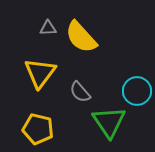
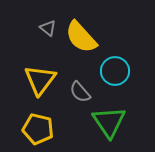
gray triangle: rotated 42 degrees clockwise
yellow triangle: moved 7 px down
cyan circle: moved 22 px left, 20 px up
